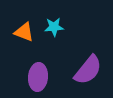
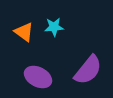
orange triangle: rotated 15 degrees clockwise
purple ellipse: rotated 68 degrees counterclockwise
